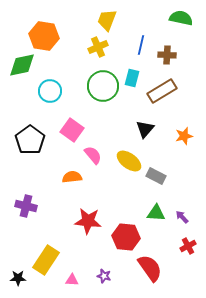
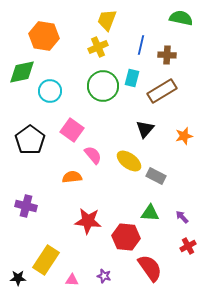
green diamond: moved 7 px down
green triangle: moved 6 px left
